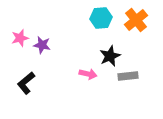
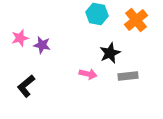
cyan hexagon: moved 4 px left, 4 px up; rotated 15 degrees clockwise
black star: moved 3 px up
black L-shape: moved 3 px down
